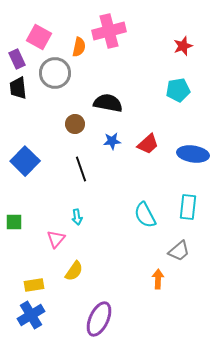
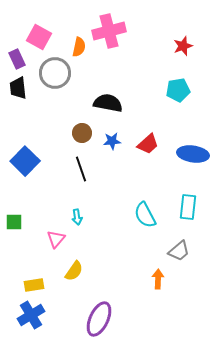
brown circle: moved 7 px right, 9 px down
